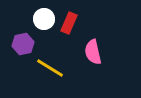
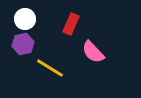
white circle: moved 19 px left
red rectangle: moved 2 px right, 1 px down
pink semicircle: rotated 30 degrees counterclockwise
